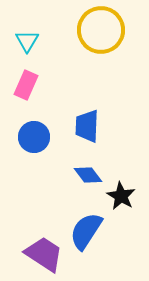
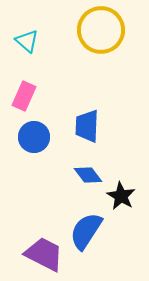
cyan triangle: rotated 20 degrees counterclockwise
pink rectangle: moved 2 px left, 11 px down
purple trapezoid: rotated 6 degrees counterclockwise
